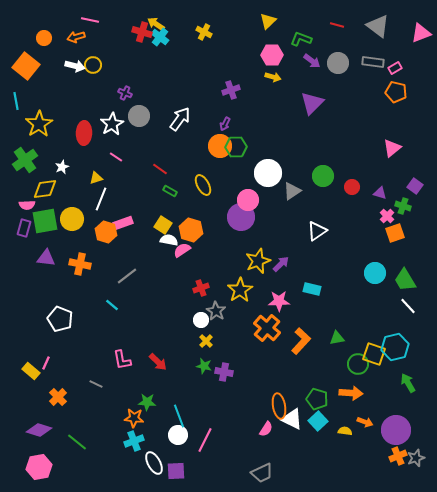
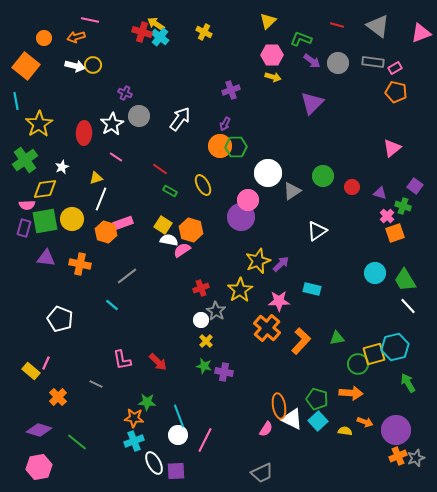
yellow square at (374, 354): rotated 35 degrees counterclockwise
